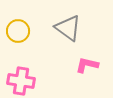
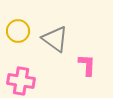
gray triangle: moved 13 px left, 11 px down
pink L-shape: rotated 80 degrees clockwise
